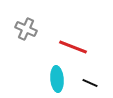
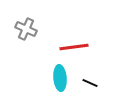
red line: moved 1 px right; rotated 28 degrees counterclockwise
cyan ellipse: moved 3 px right, 1 px up
